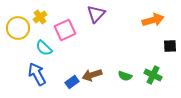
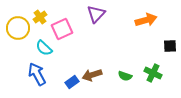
orange arrow: moved 7 px left
pink square: moved 3 px left, 1 px up
green cross: moved 2 px up
